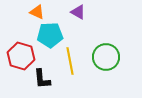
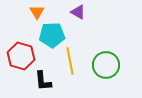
orange triangle: rotated 35 degrees clockwise
cyan pentagon: moved 2 px right
green circle: moved 8 px down
black L-shape: moved 1 px right, 2 px down
